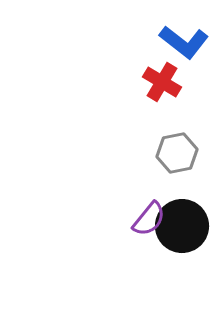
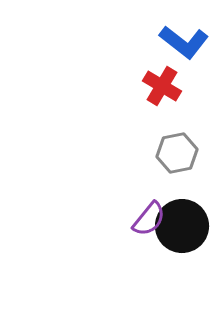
red cross: moved 4 px down
